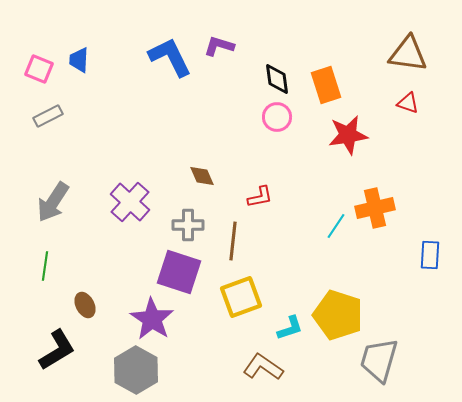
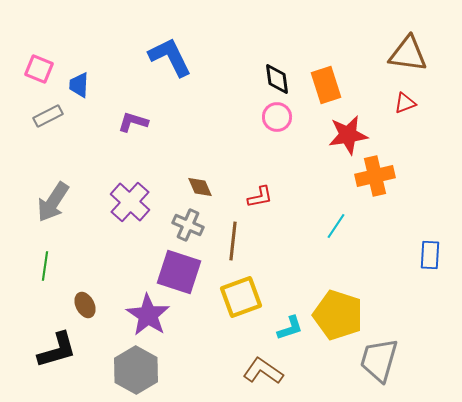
purple L-shape: moved 86 px left, 76 px down
blue trapezoid: moved 25 px down
red triangle: moved 3 px left; rotated 40 degrees counterclockwise
brown diamond: moved 2 px left, 11 px down
orange cross: moved 32 px up
gray cross: rotated 24 degrees clockwise
purple star: moved 4 px left, 4 px up
black L-shape: rotated 15 degrees clockwise
brown L-shape: moved 4 px down
